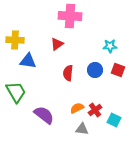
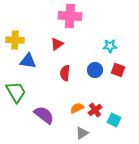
red semicircle: moved 3 px left
gray triangle: moved 4 px down; rotated 40 degrees counterclockwise
